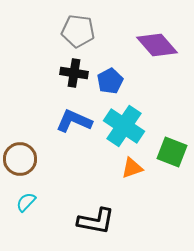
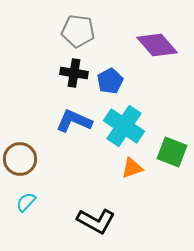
black L-shape: rotated 18 degrees clockwise
